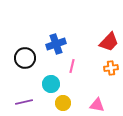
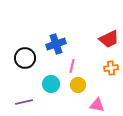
red trapezoid: moved 3 px up; rotated 20 degrees clockwise
yellow circle: moved 15 px right, 18 px up
